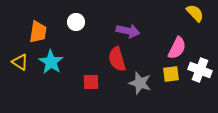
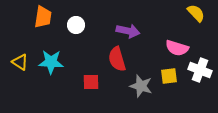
yellow semicircle: moved 1 px right
white circle: moved 3 px down
orange trapezoid: moved 5 px right, 15 px up
pink semicircle: rotated 80 degrees clockwise
cyan star: rotated 30 degrees counterclockwise
yellow square: moved 2 px left, 2 px down
gray star: moved 1 px right, 3 px down
